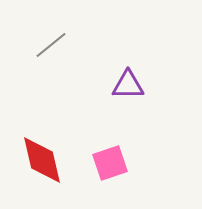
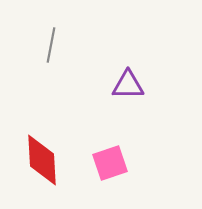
gray line: rotated 40 degrees counterclockwise
red diamond: rotated 10 degrees clockwise
